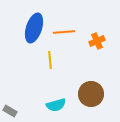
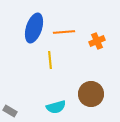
cyan semicircle: moved 2 px down
